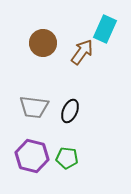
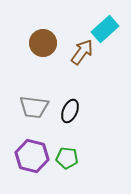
cyan rectangle: rotated 24 degrees clockwise
